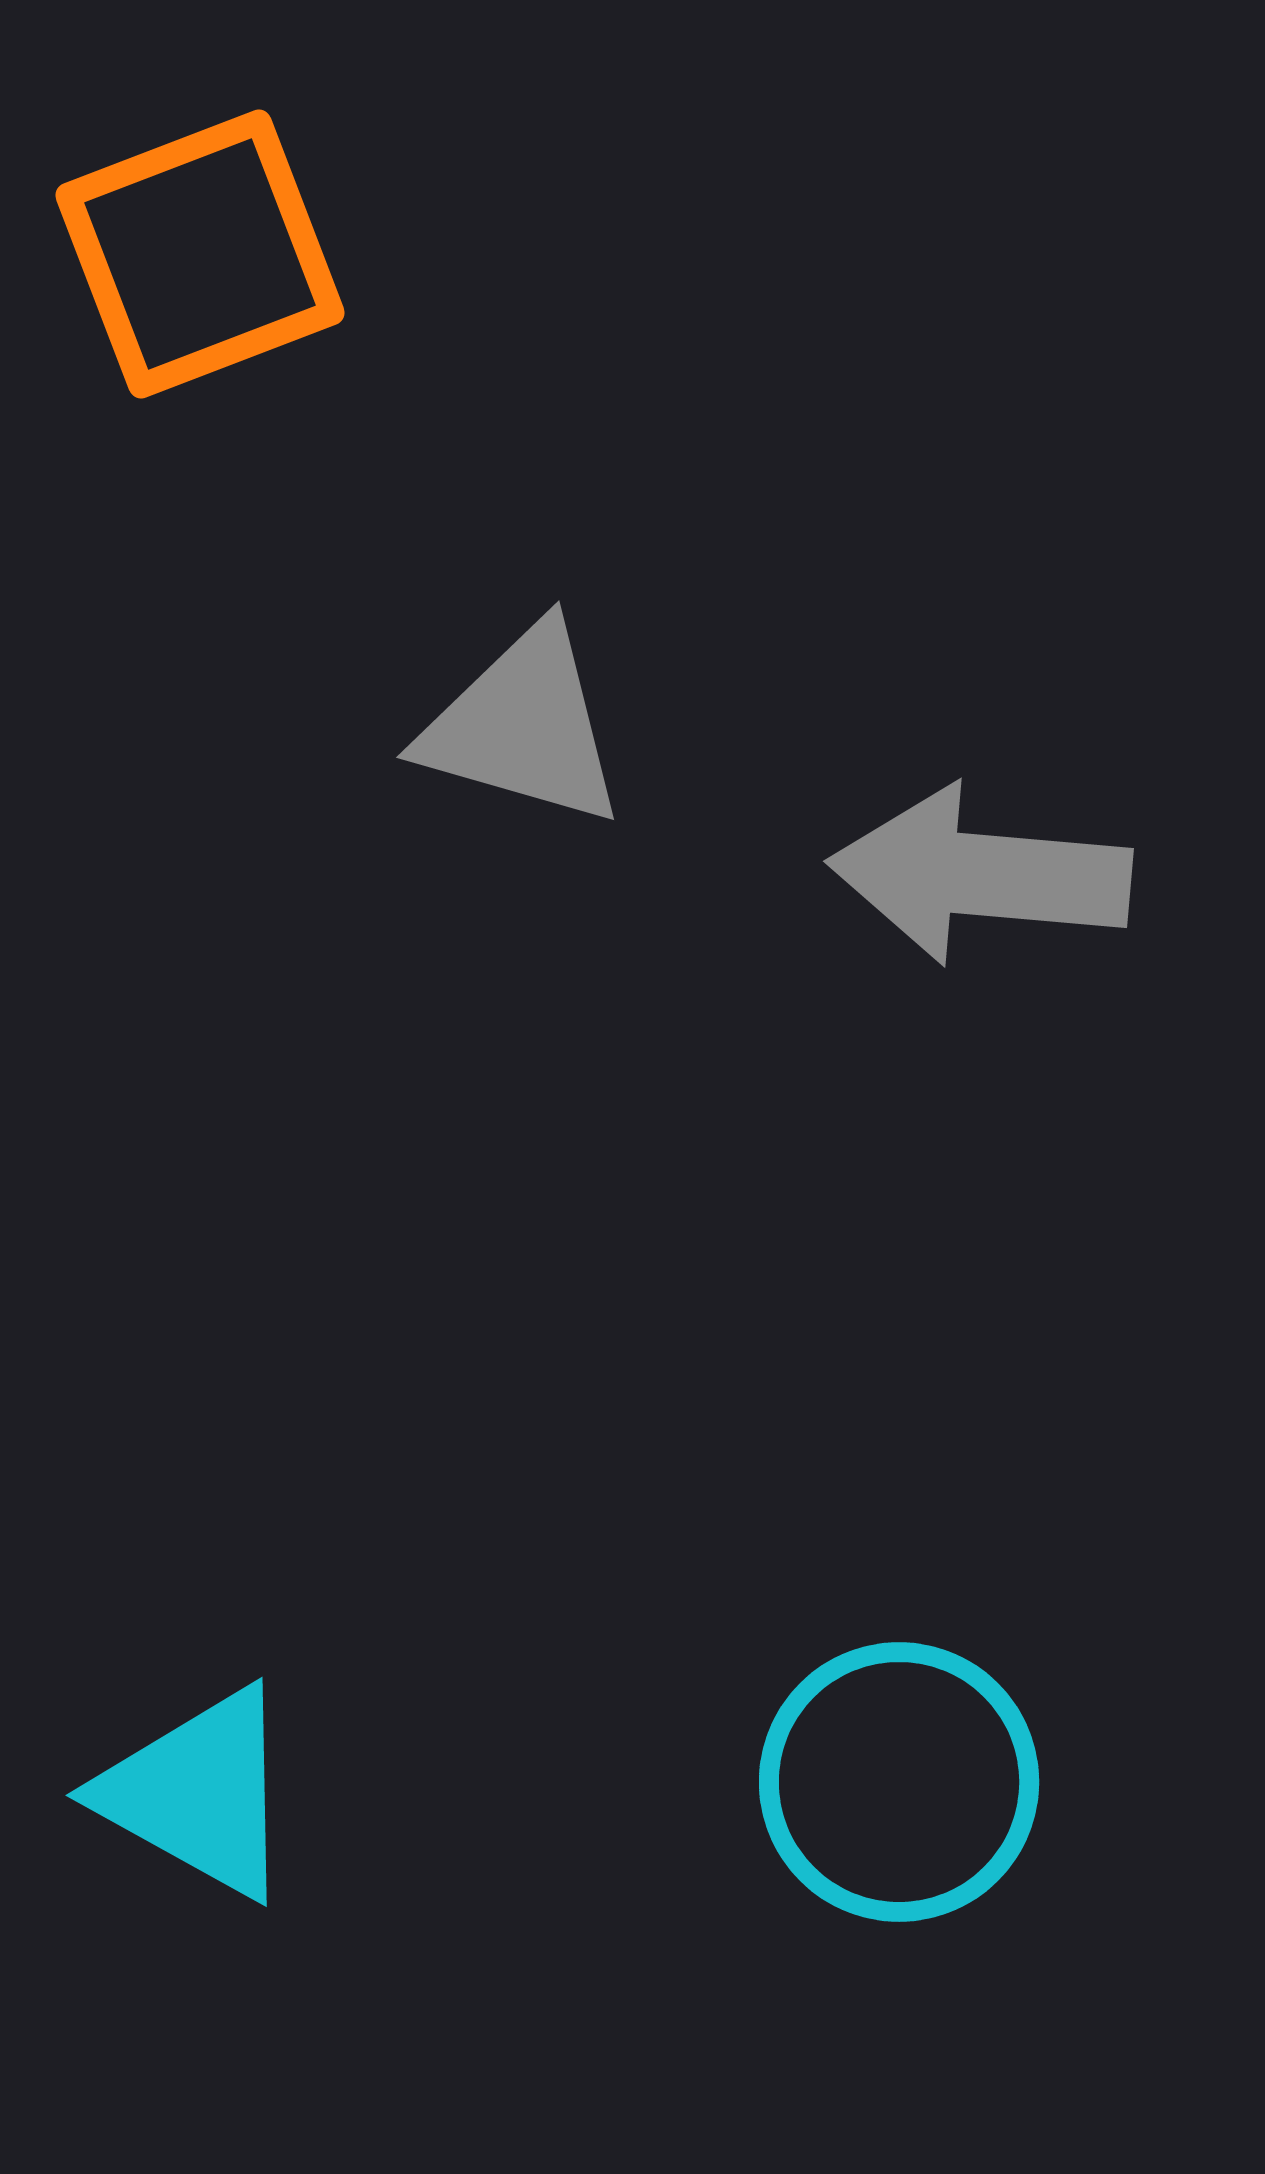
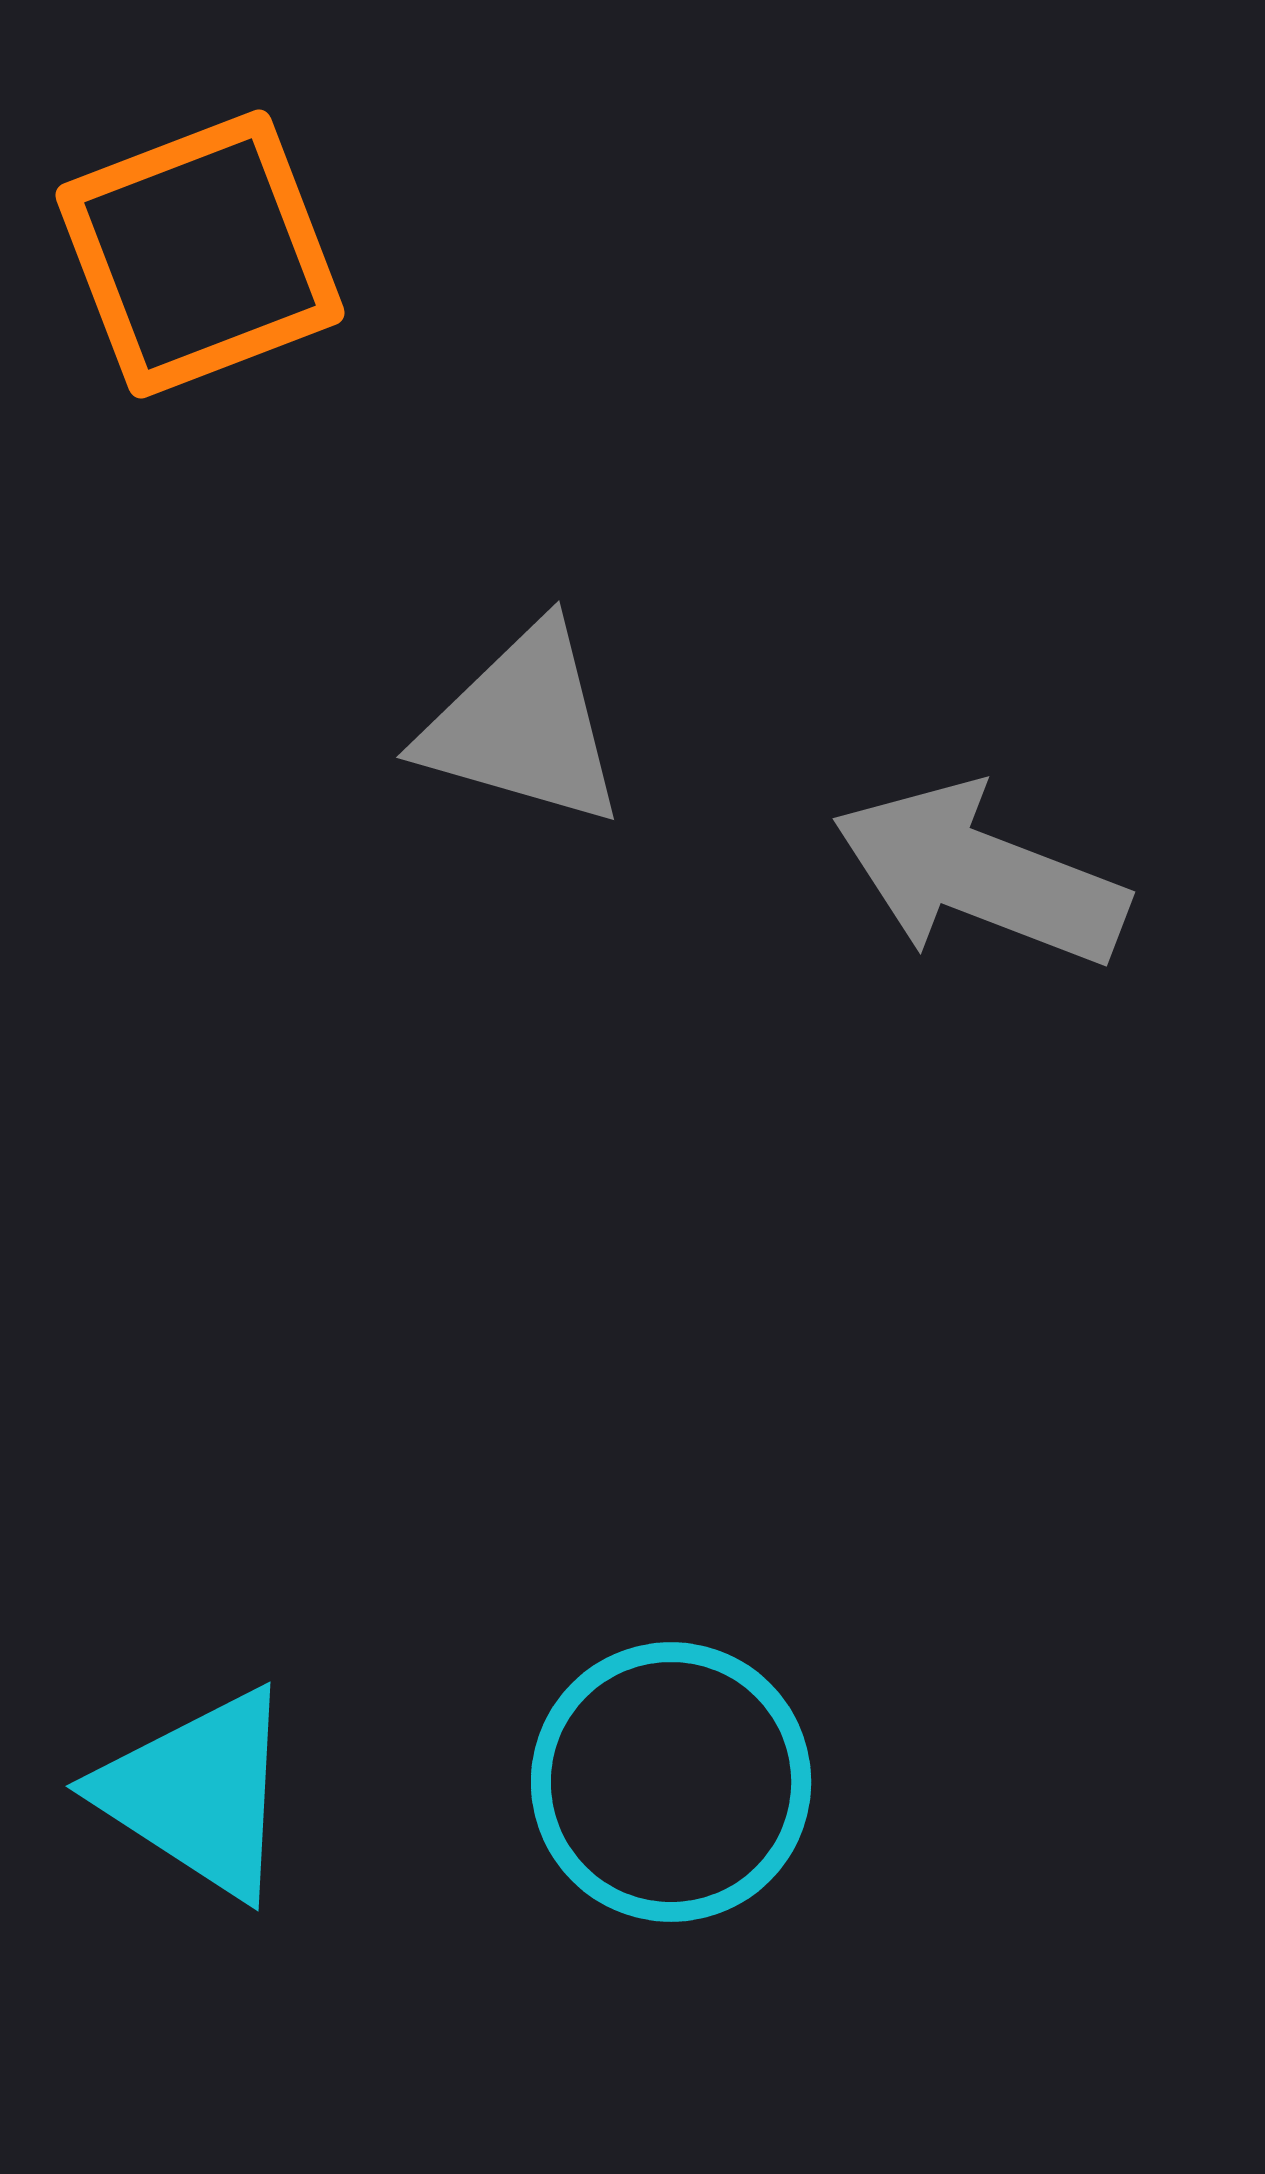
gray arrow: rotated 16 degrees clockwise
cyan circle: moved 228 px left
cyan triangle: rotated 4 degrees clockwise
